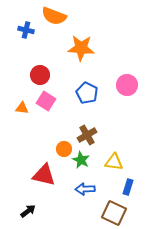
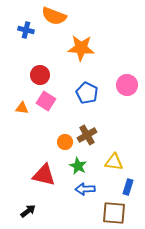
orange circle: moved 1 px right, 7 px up
green star: moved 3 px left, 6 px down
brown square: rotated 20 degrees counterclockwise
